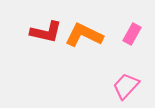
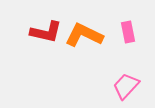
pink rectangle: moved 4 px left, 2 px up; rotated 40 degrees counterclockwise
